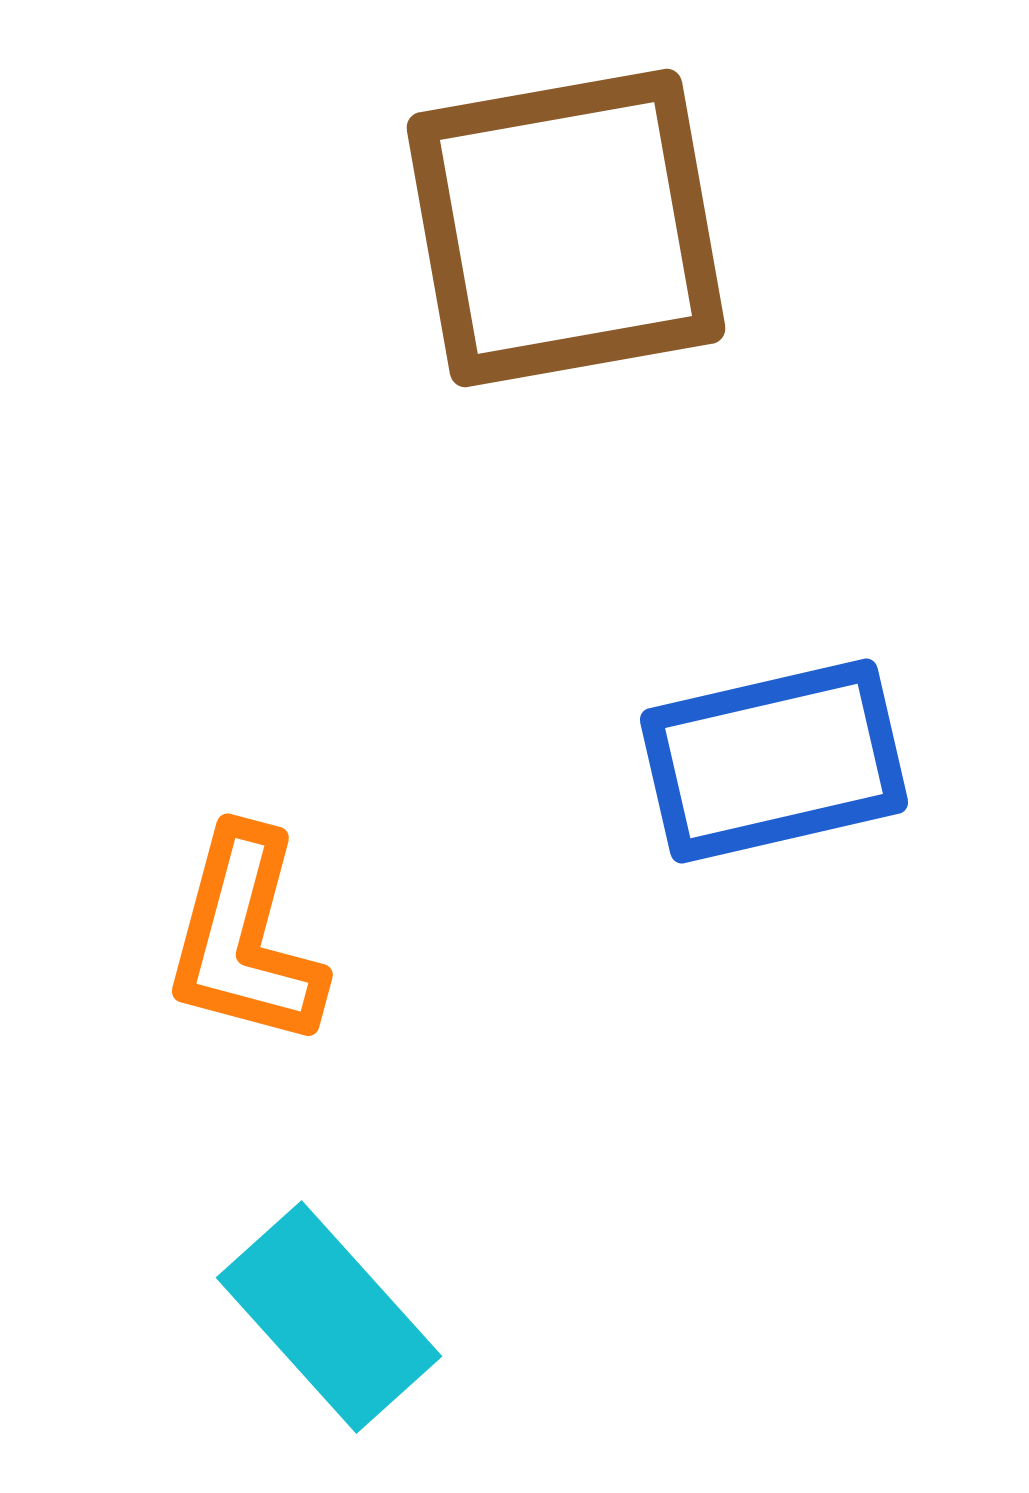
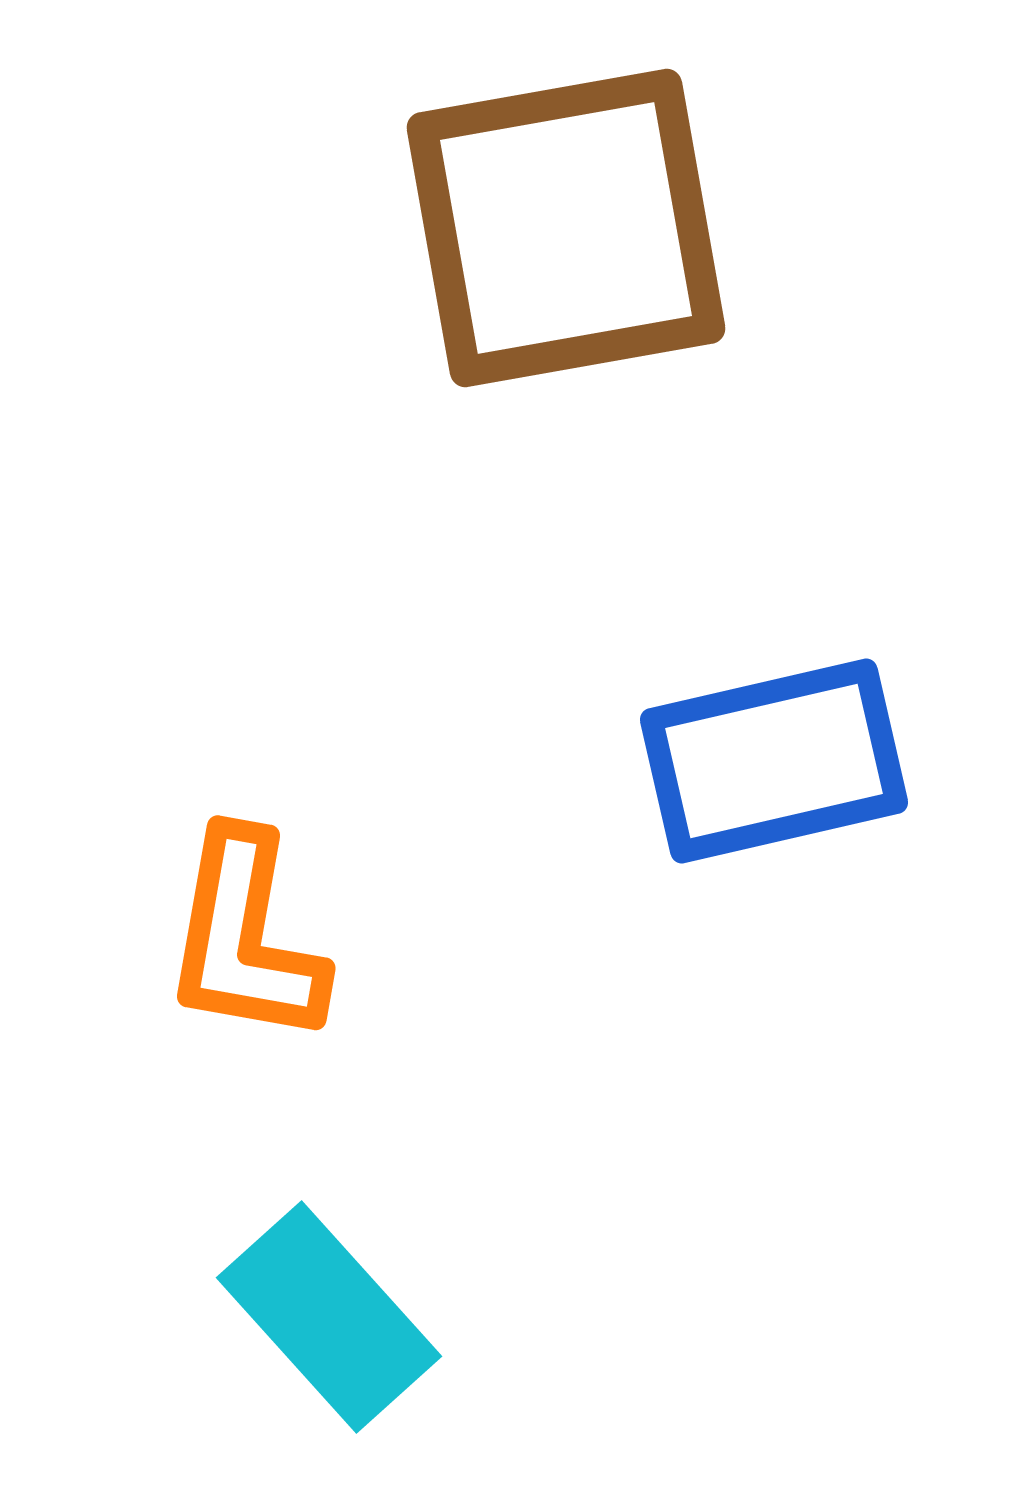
orange L-shape: rotated 5 degrees counterclockwise
